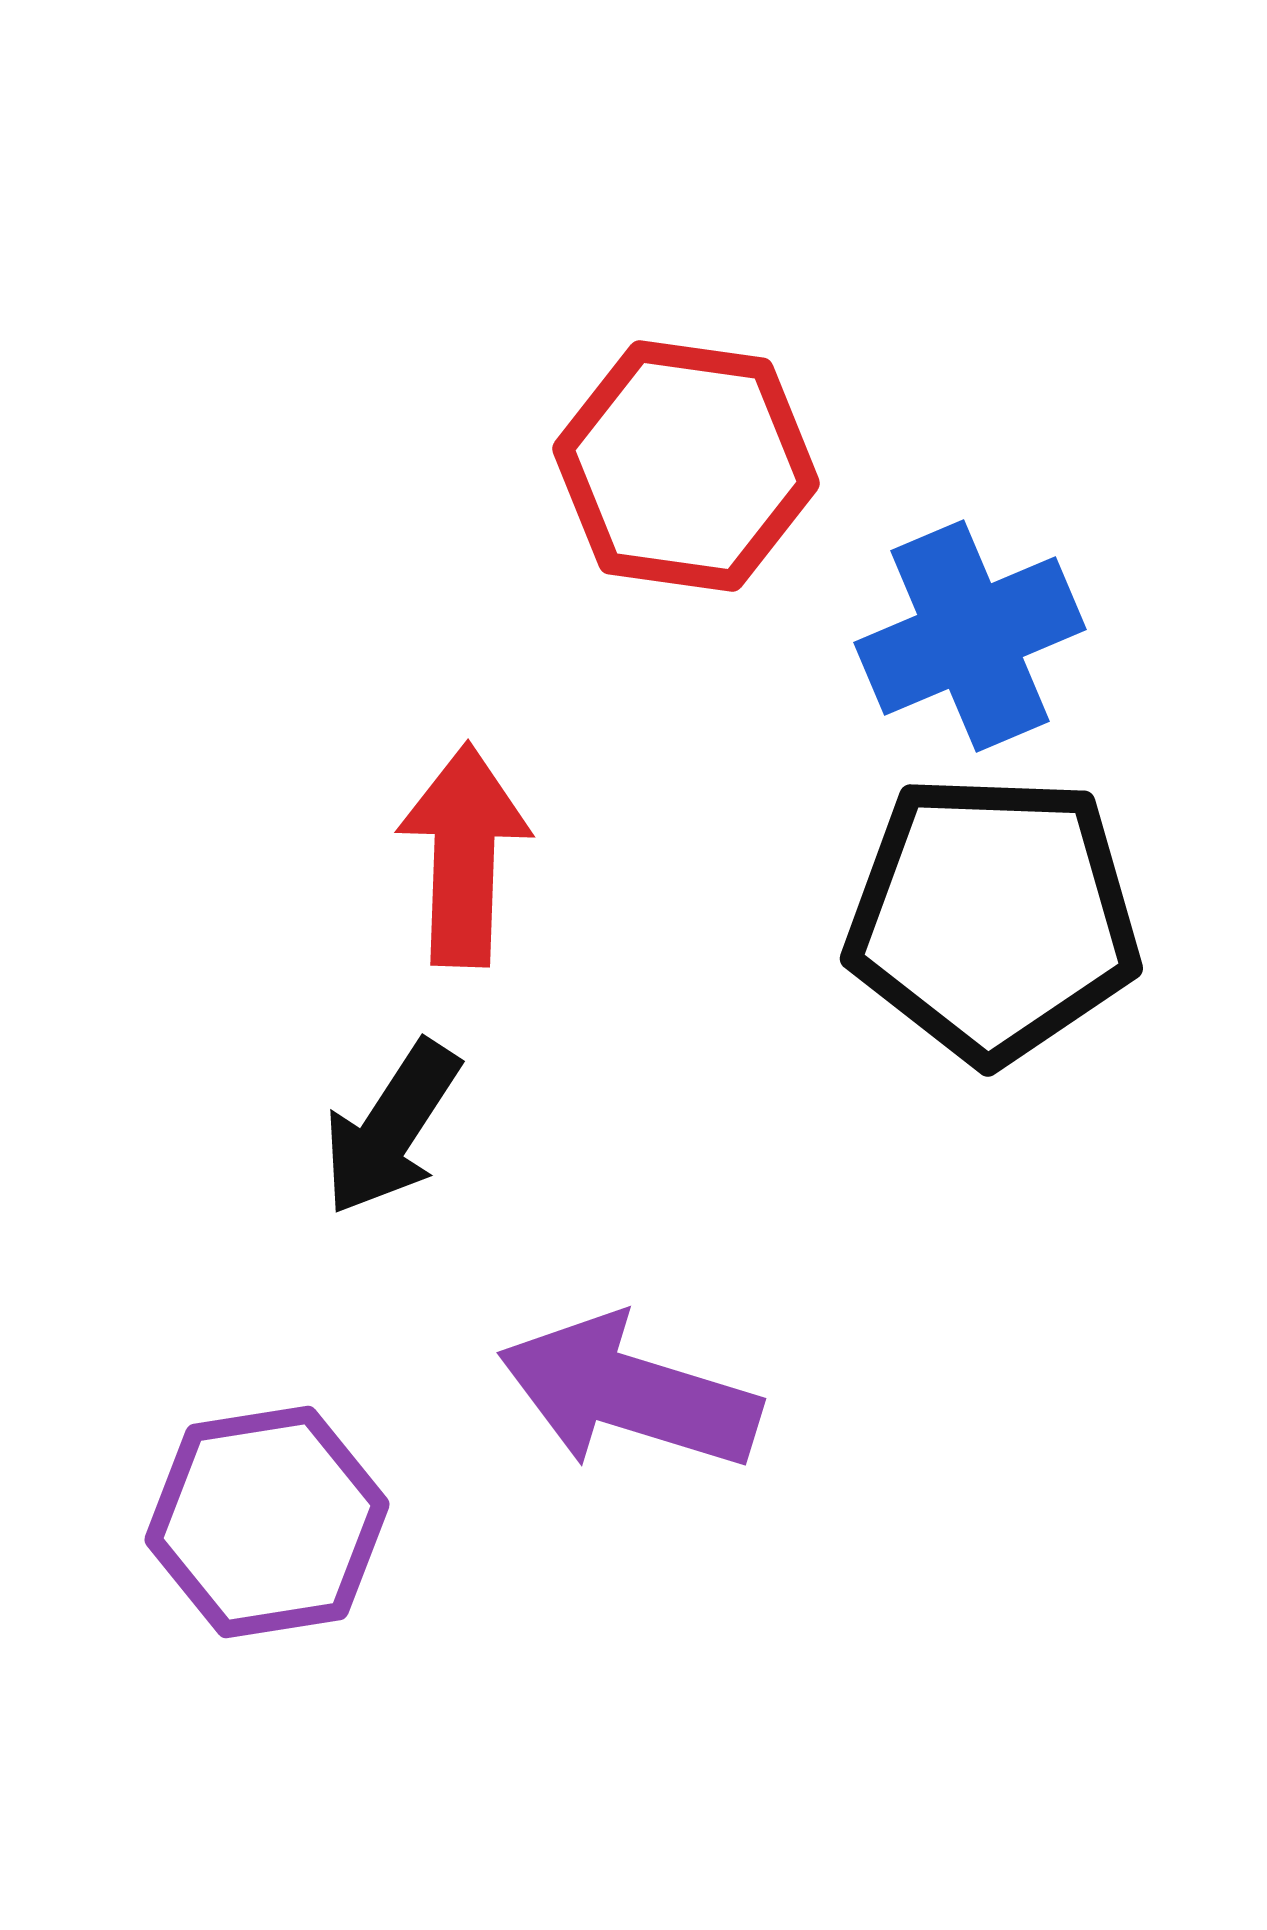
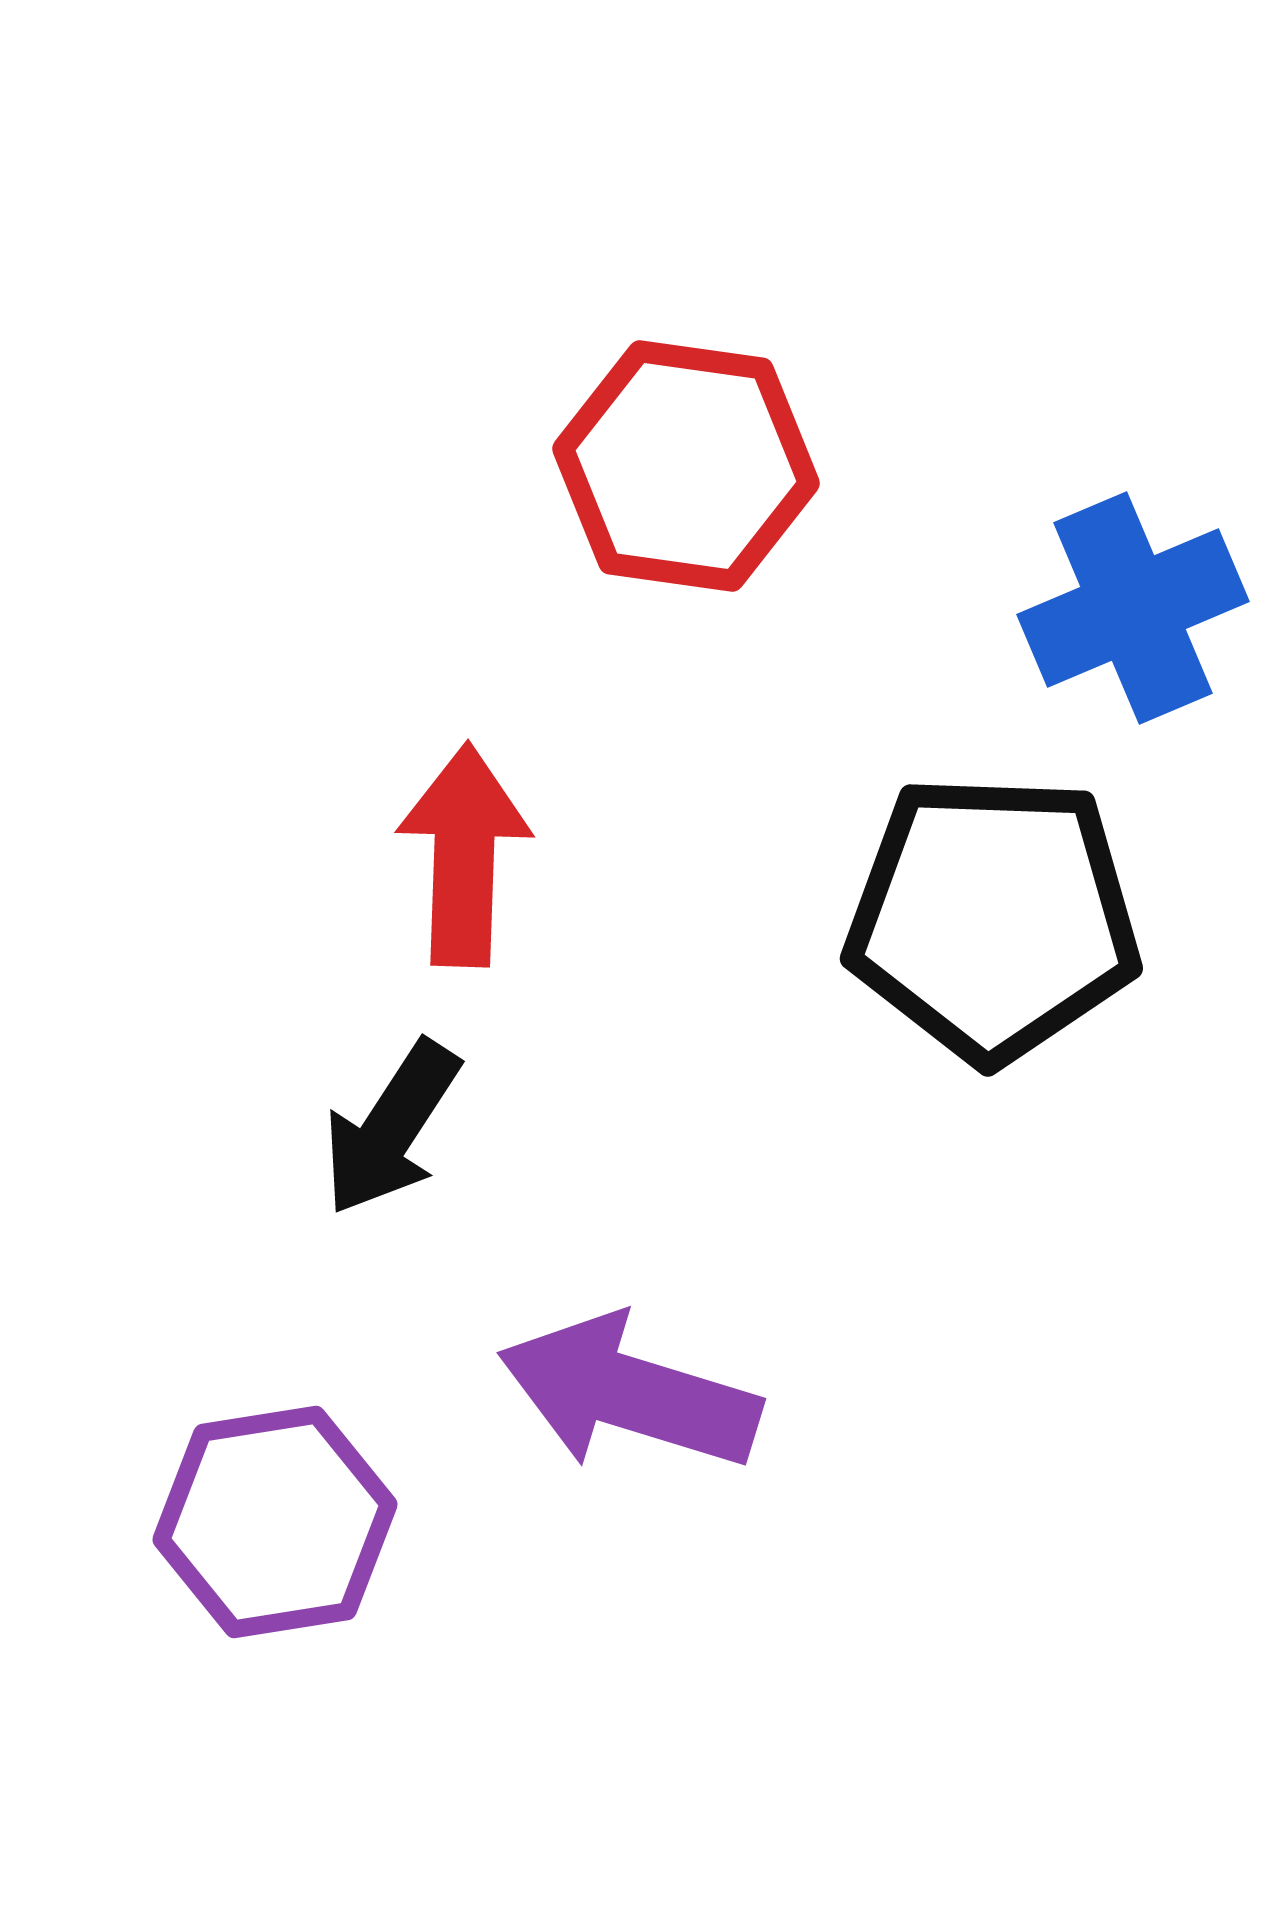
blue cross: moved 163 px right, 28 px up
purple hexagon: moved 8 px right
